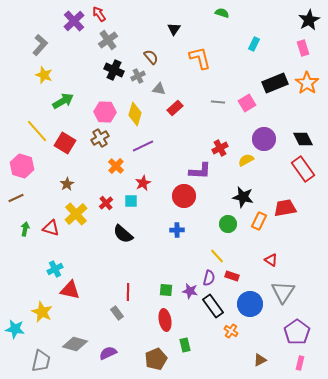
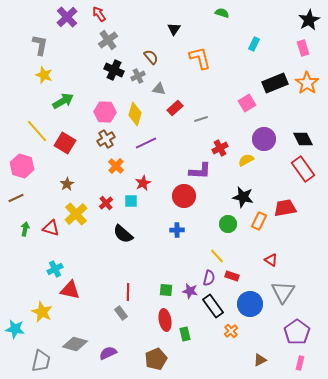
purple cross at (74, 21): moved 7 px left, 4 px up
gray L-shape at (40, 45): rotated 30 degrees counterclockwise
gray line at (218, 102): moved 17 px left, 17 px down; rotated 24 degrees counterclockwise
brown cross at (100, 138): moved 6 px right, 1 px down
purple line at (143, 146): moved 3 px right, 3 px up
gray rectangle at (117, 313): moved 4 px right
orange cross at (231, 331): rotated 16 degrees clockwise
green rectangle at (185, 345): moved 11 px up
